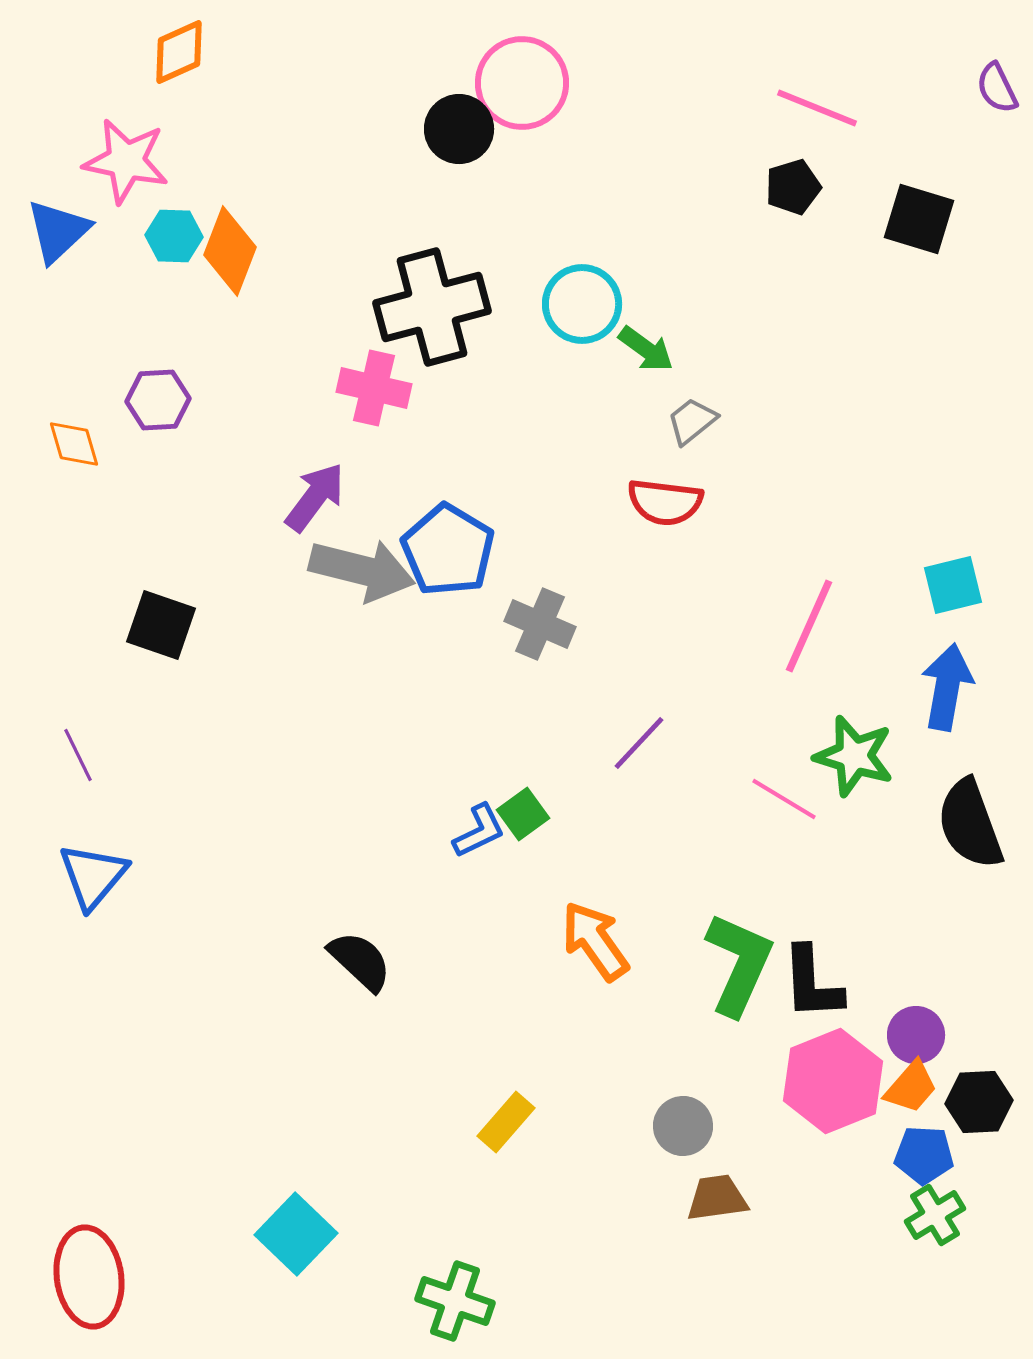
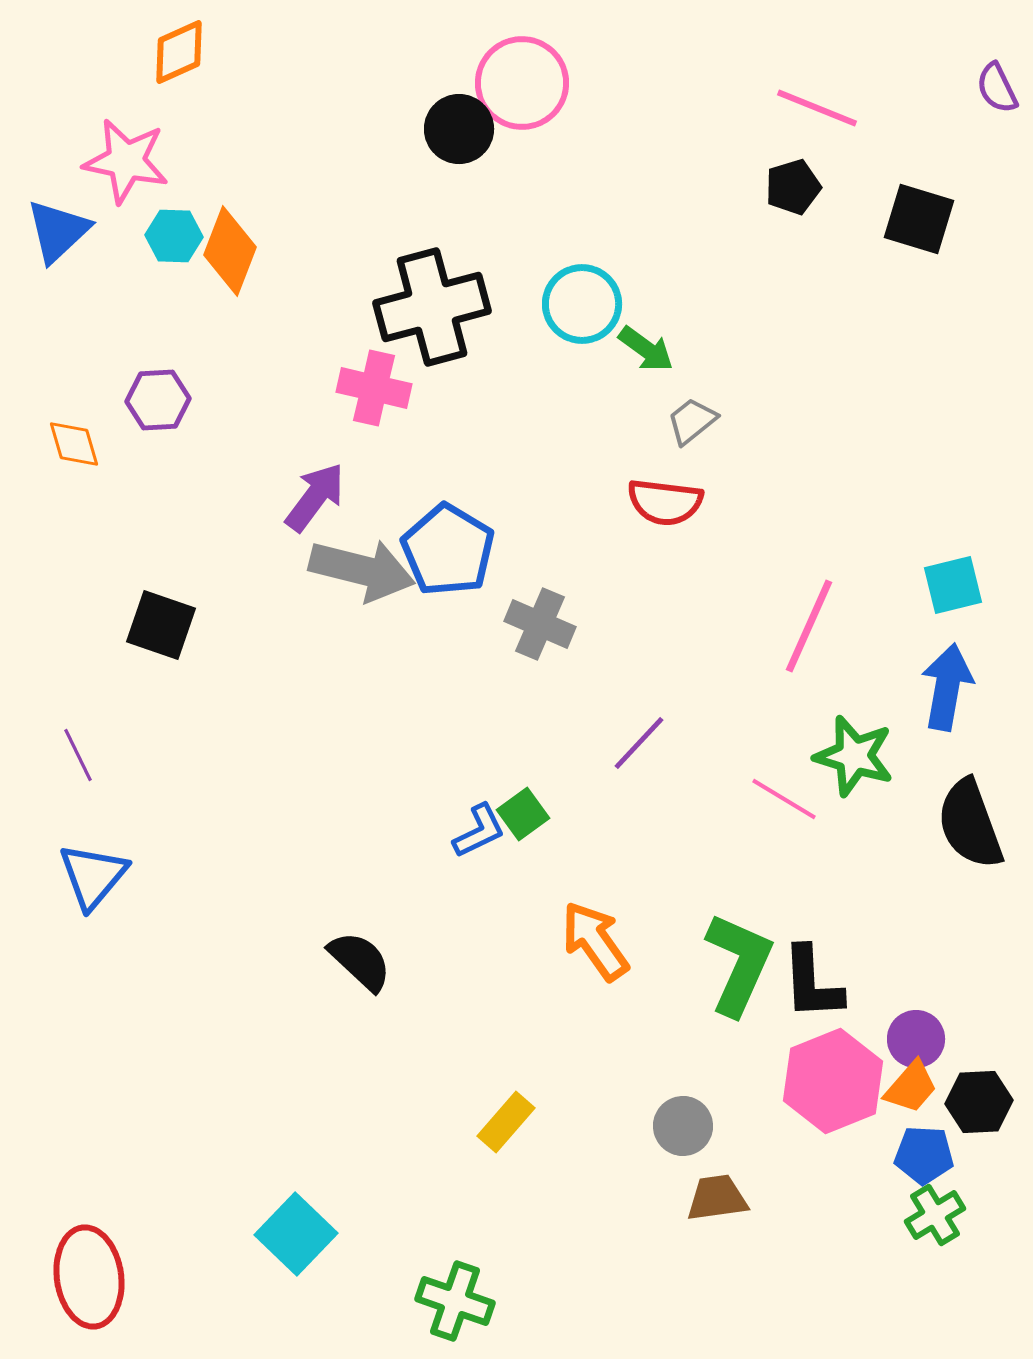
purple circle at (916, 1035): moved 4 px down
